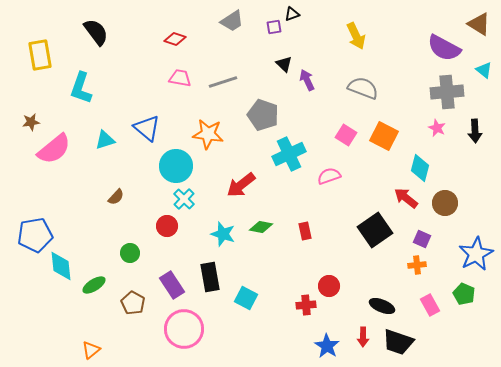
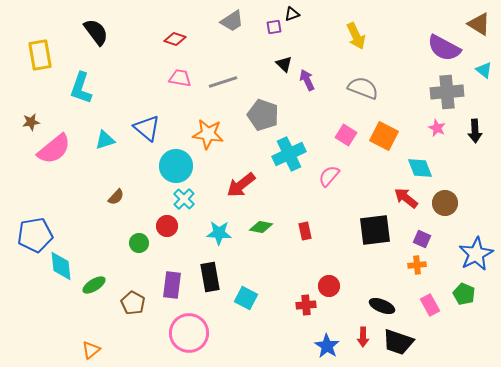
cyan diamond at (420, 168): rotated 36 degrees counterclockwise
pink semicircle at (329, 176): rotated 30 degrees counterclockwise
black square at (375, 230): rotated 28 degrees clockwise
cyan star at (223, 234): moved 4 px left, 1 px up; rotated 15 degrees counterclockwise
green circle at (130, 253): moved 9 px right, 10 px up
purple rectangle at (172, 285): rotated 40 degrees clockwise
pink circle at (184, 329): moved 5 px right, 4 px down
